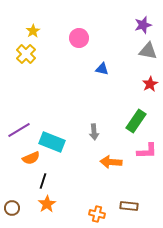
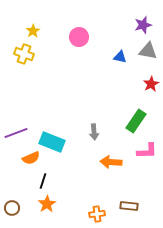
pink circle: moved 1 px up
yellow cross: moved 2 px left; rotated 24 degrees counterclockwise
blue triangle: moved 18 px right, 12 px up
red star: moved 1 px right
purple line: moved 3 px left, 3 px down; rotated 10 degrees clockwise
orange cross: rotated 21 degrees counterclockwise
